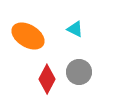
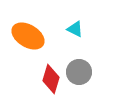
red diamond: moved 4 px right; rotated 12 degrees counterclockwise
